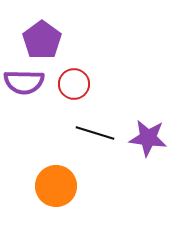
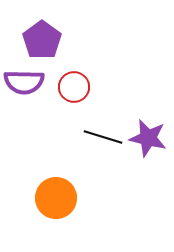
red circle: moved 3 px down
black line: moved 8 px right, 4 px down
purple star: rotated 6 degrees clockwise
orange circle: moved 12 px down
